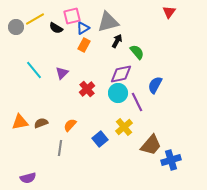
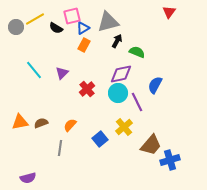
green semicircle: rotated 28 degrees counterclockwise
blue cross: moved 1 px left
